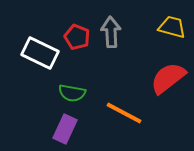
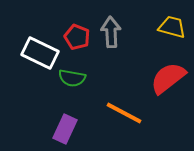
green semicircle: moved 15 px up
